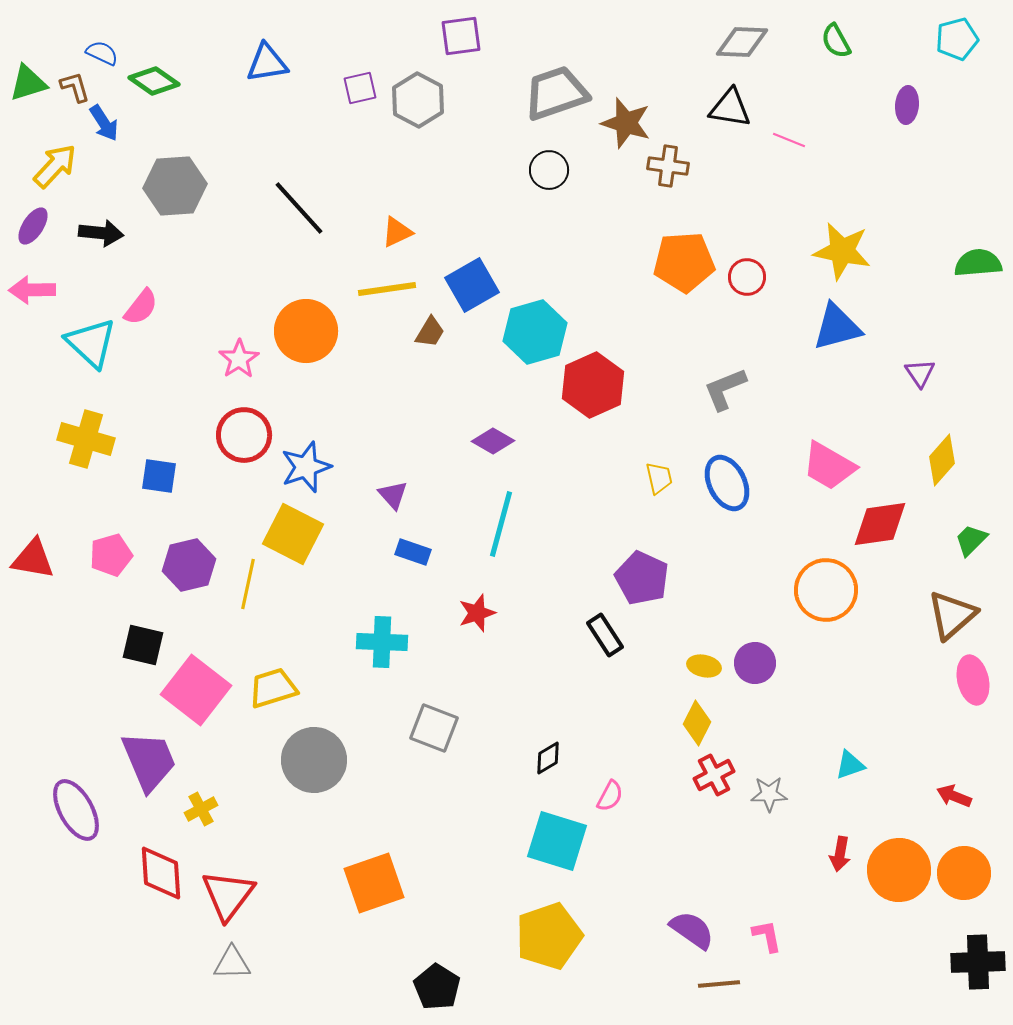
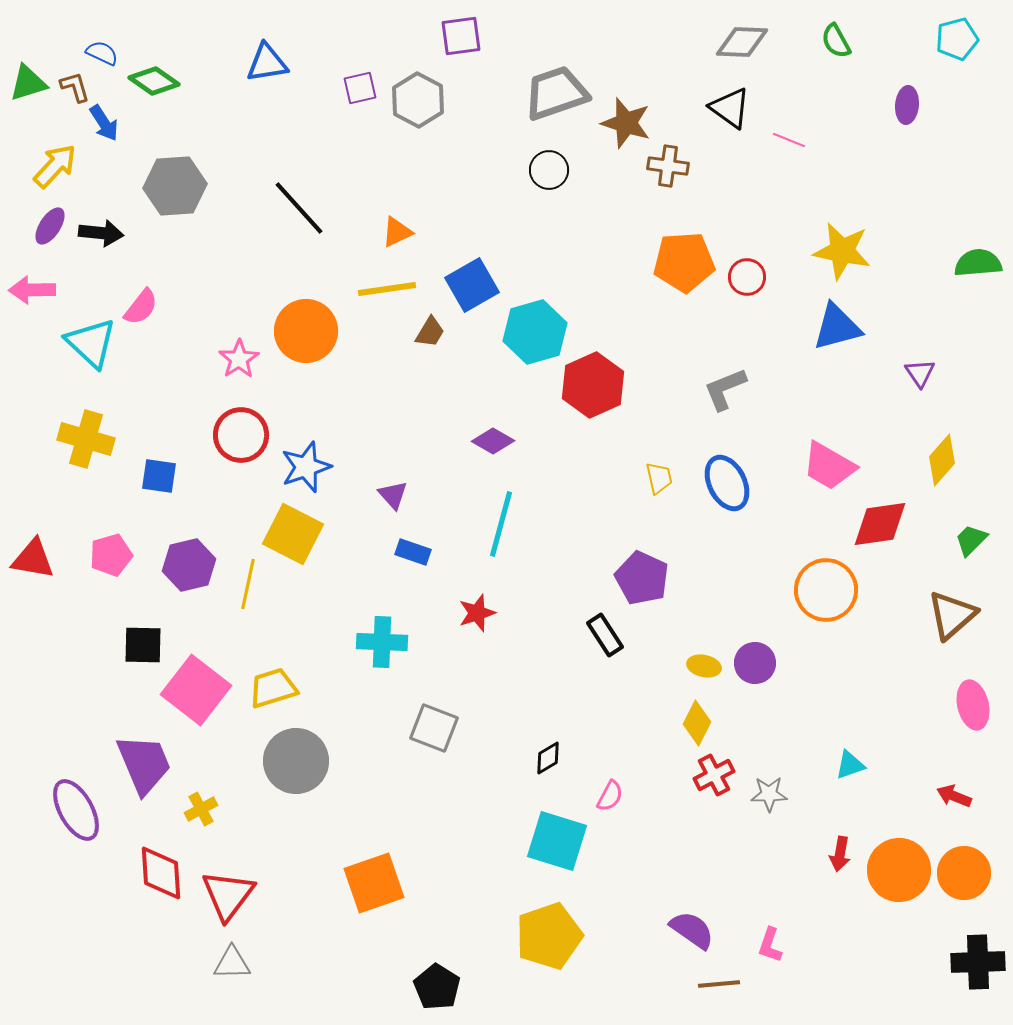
black triangle at (730, 108): rotated 27 degrees clockwise
purple ellipse at (33, 226): moved 17 px right
red circle at (244, 435): moved 3 px left
black square at (143, 645): rotated 12 degrees counterclockwise
pink ellipse at (973, 680): moved 25 px down
gray circle at (314, 760): moved 18 px left, 1 px down
purple trapezoid at (149, 761): moved 5 px left, 3 px down
pink L-shape at (767, 936): moved 3 px right, 9 px down; rotated 150 degrees counterclockwise
